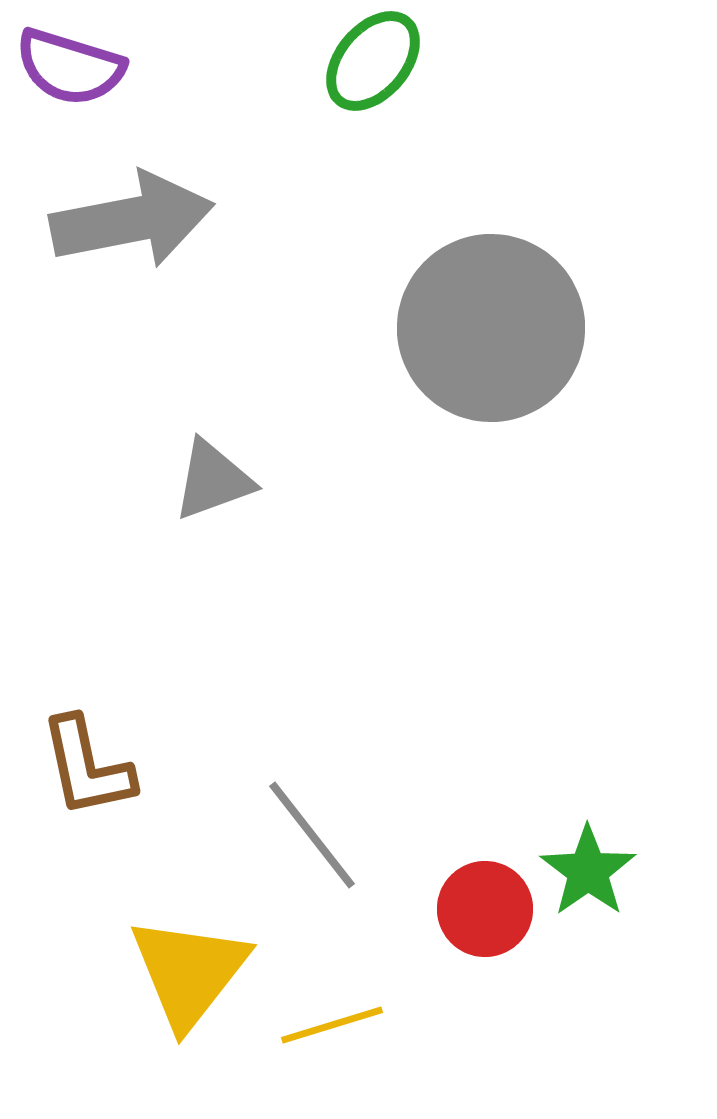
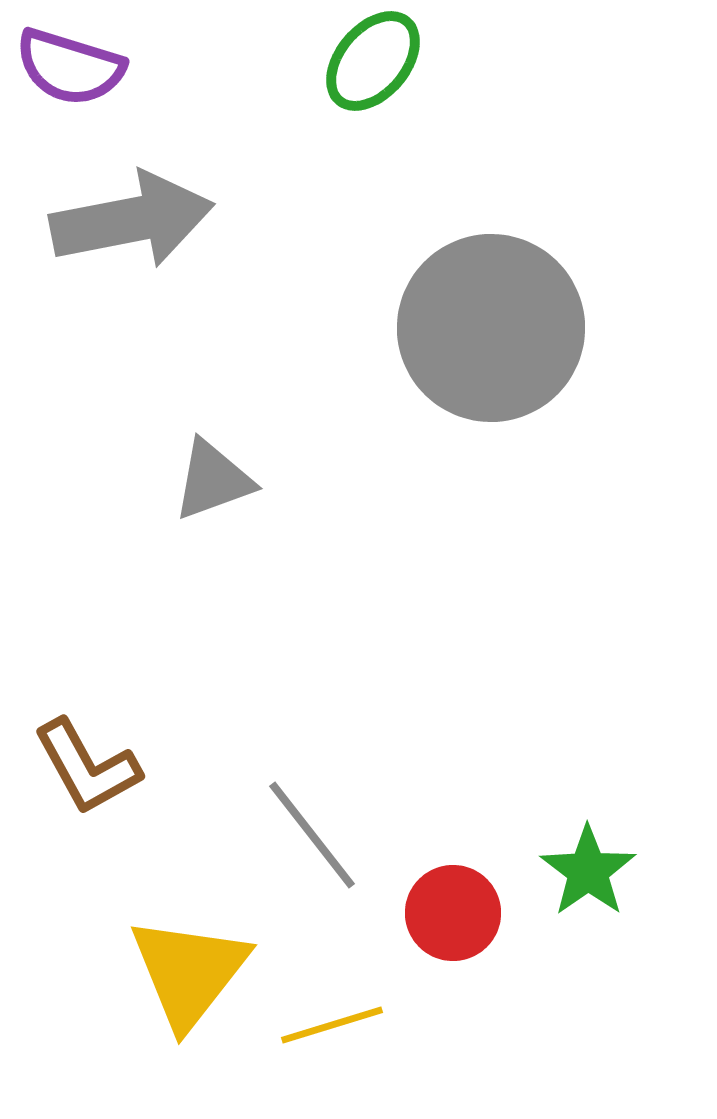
brown L-shape: rotated 17 degrees counterclockwise
red circle: moved 32 px left, 4 px down
